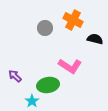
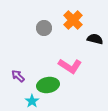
orange cross: rotated 18 degrees clockwise
gray circle: moved 1 px left
purple arrow: moved 3 px right
